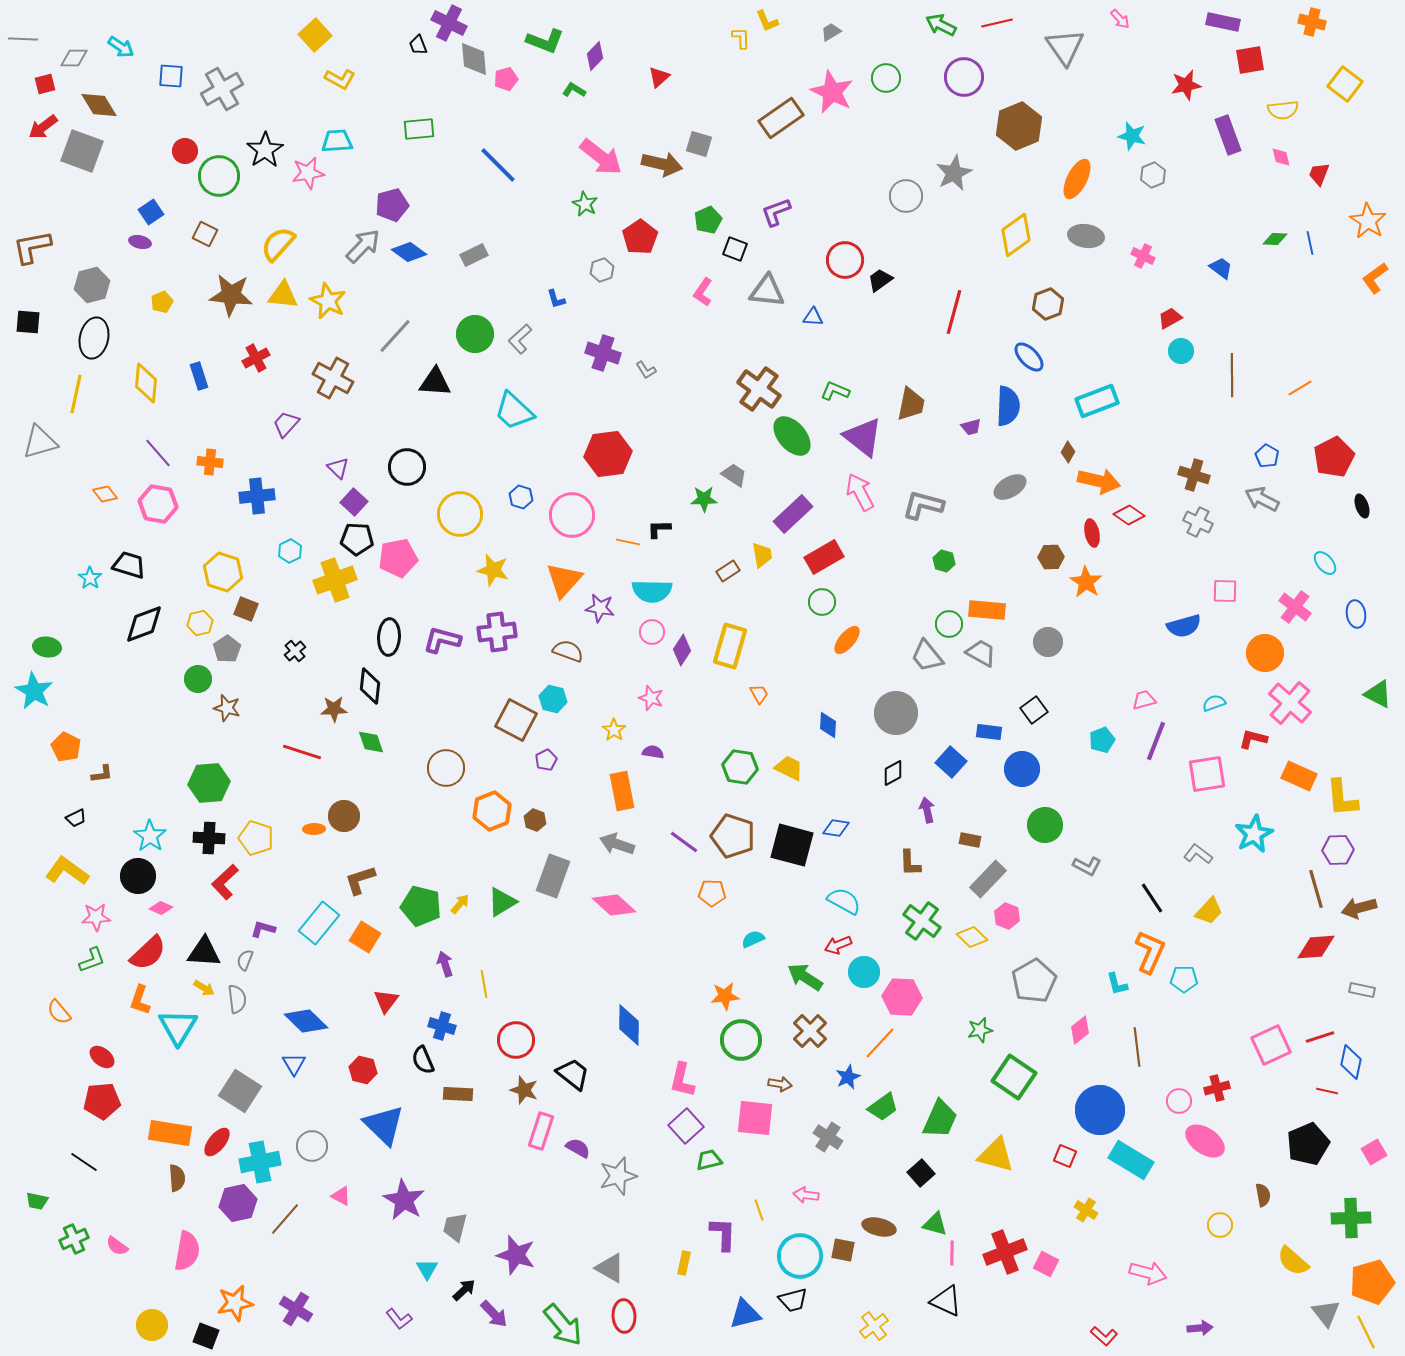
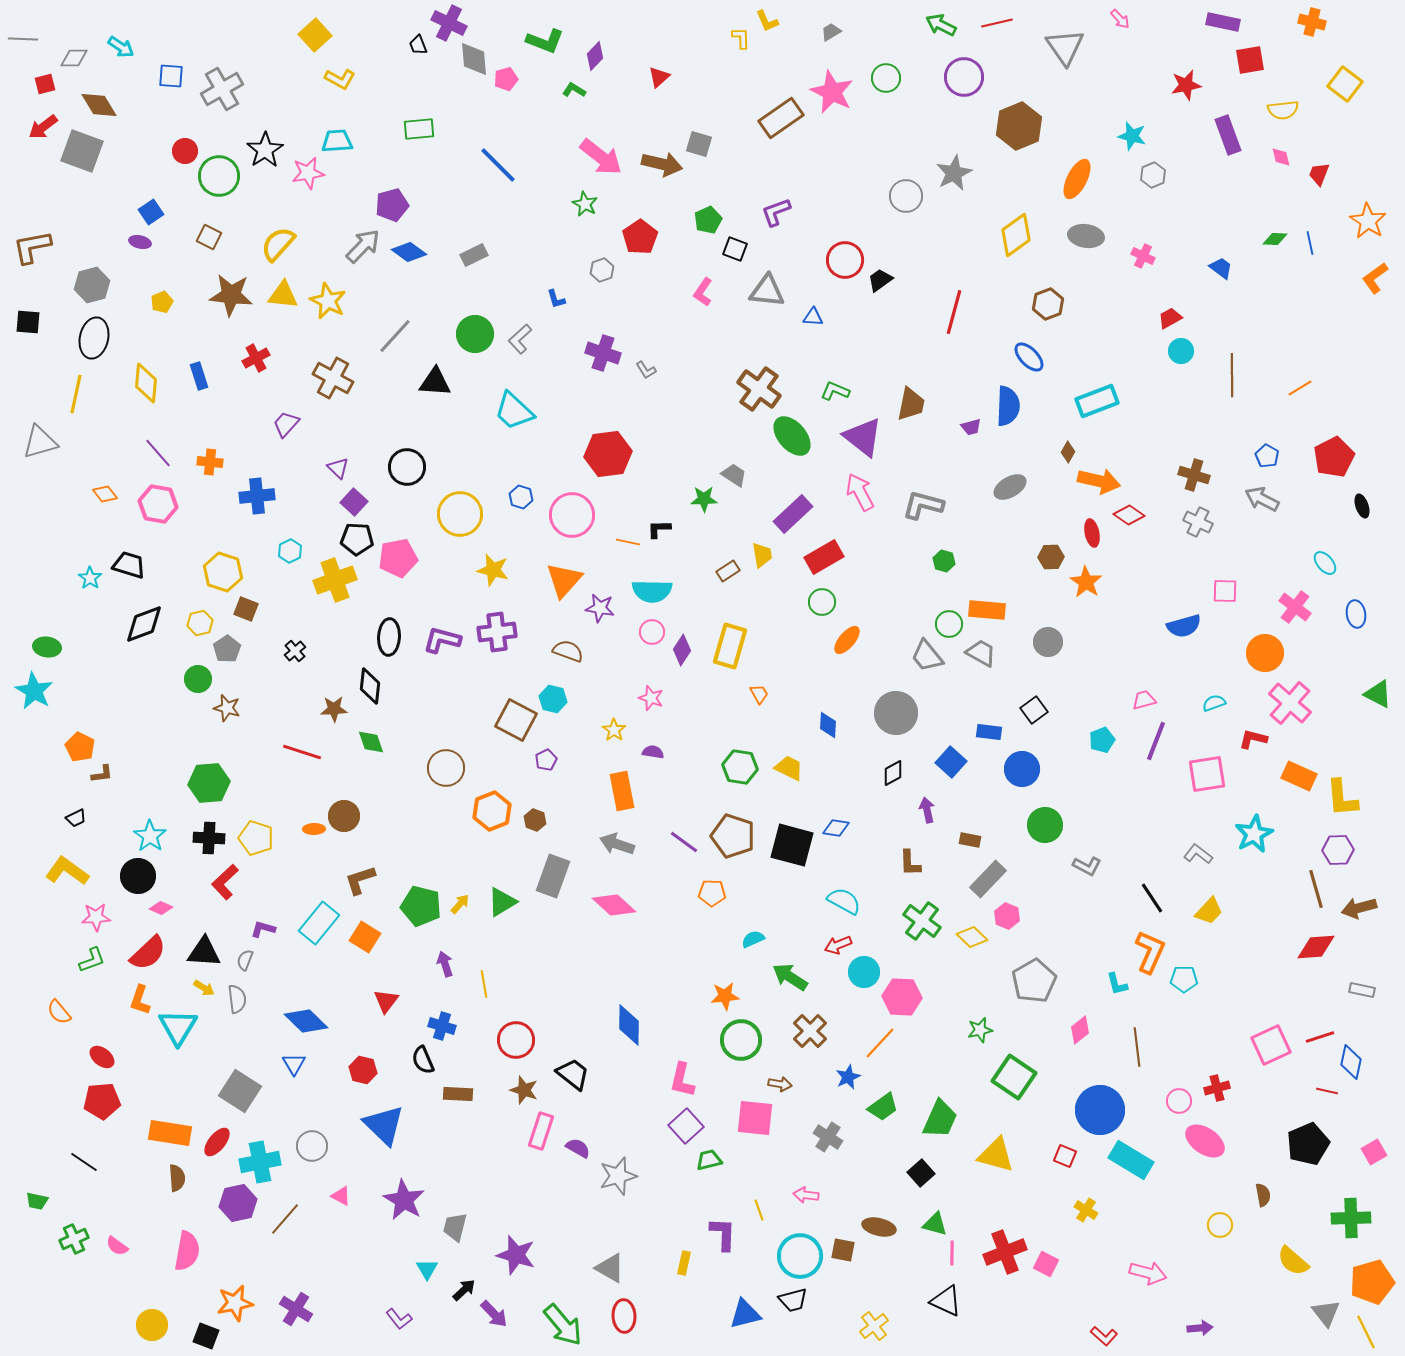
brown square at (205, 234): moved 4 px right, 3 px down
orange pentagon at (66, 747): moved 14 px right
green arrow at (805, 977): moved 15 px left
